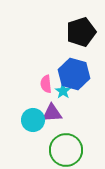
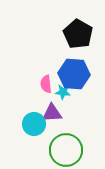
black pentagon: moved 3 px left, 2 px down; rotated 24 degrees counterclockwise
blue hexagon: rotated 12 degrees counterclockwise
cyan star: moved 1 px down; rotated 28 degrees counterclockwise
cyan circle: moved 1 px right, 4 px down
